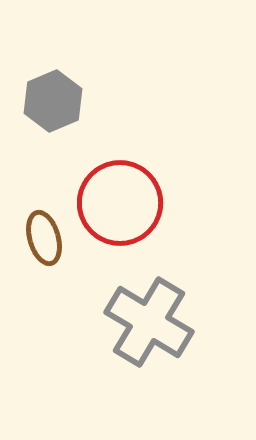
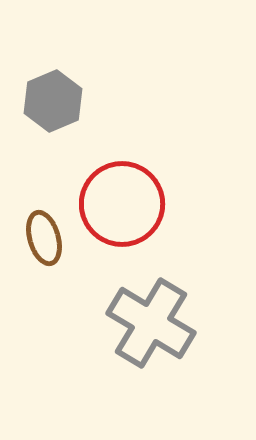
red circle: moved 2 px right, 1 px down
gray cross: moved 2 px right, 1 px down
